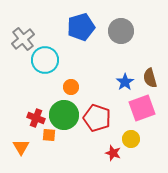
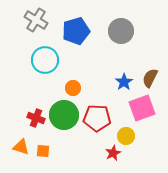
blue pentagon: moved 5 px left, 4 px down
gray cross: moved 13 px right, 19 px up; rotated 20 degrees counterclockwise
brown semicircle: rotated 42 degrees clockwise
blue star: moved 1 px left
orange circle: moved 2 px right, 1 px down
red pentagon: rotated 16 degrees counterclockwise
orange square: moved 6 px left, 16 px down
yellow circle: moved 5 px left, 3 px up
orange triangle: rotated 42 degrees counterclockwise
red star: rotated 28 degrees clockwise
